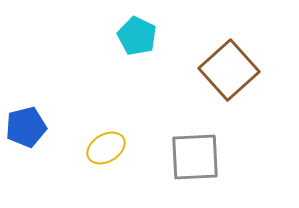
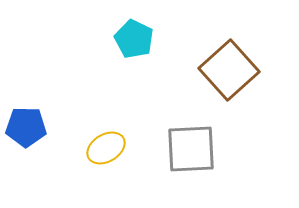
cyan pentagon: moved 3 px left, 3 px down
blue pentagon: rotated 15 degrees clockwise
gray square: moved 4 px left, 8 px up
